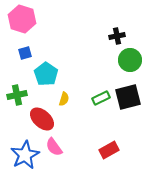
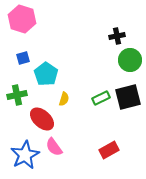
blue square: moved 2 px left, 5 px down
